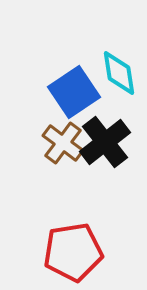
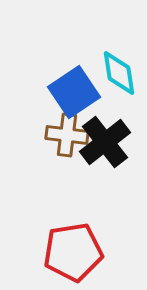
brown cross: moved 4 px right, 8 px up; rotated 30 degrees counterclockwise
